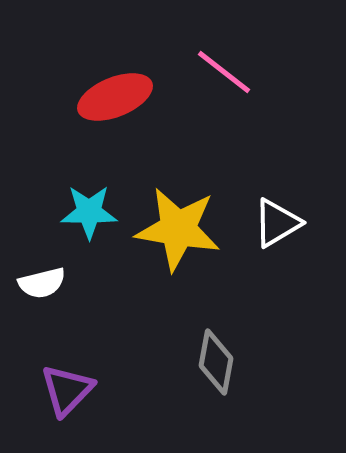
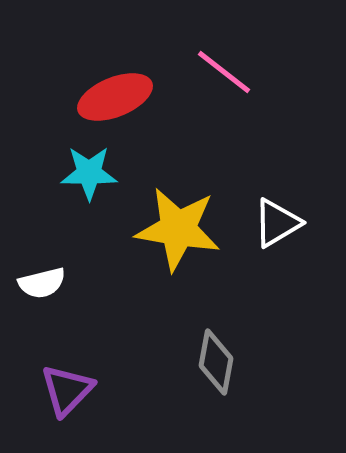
cyan star: moved 39 px up
